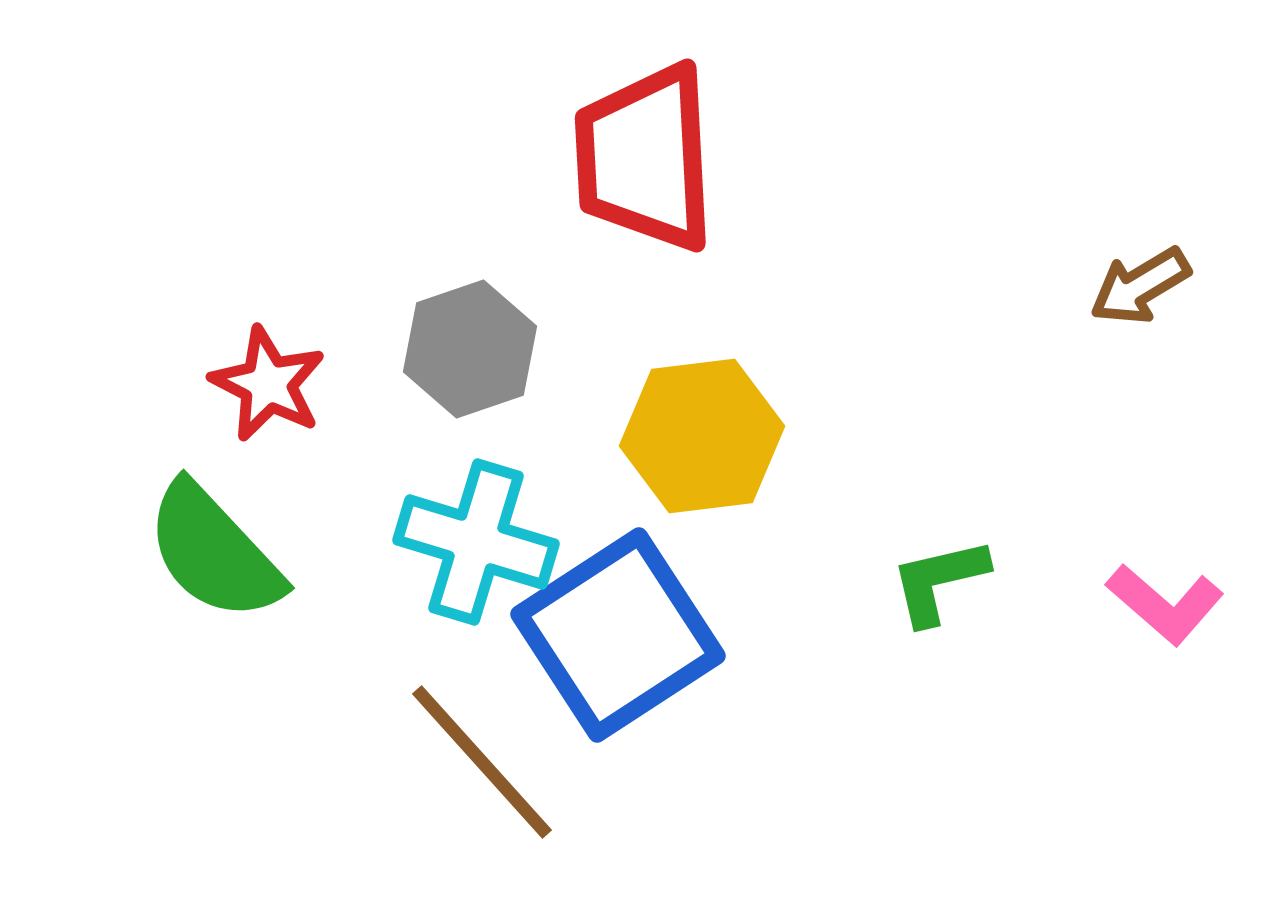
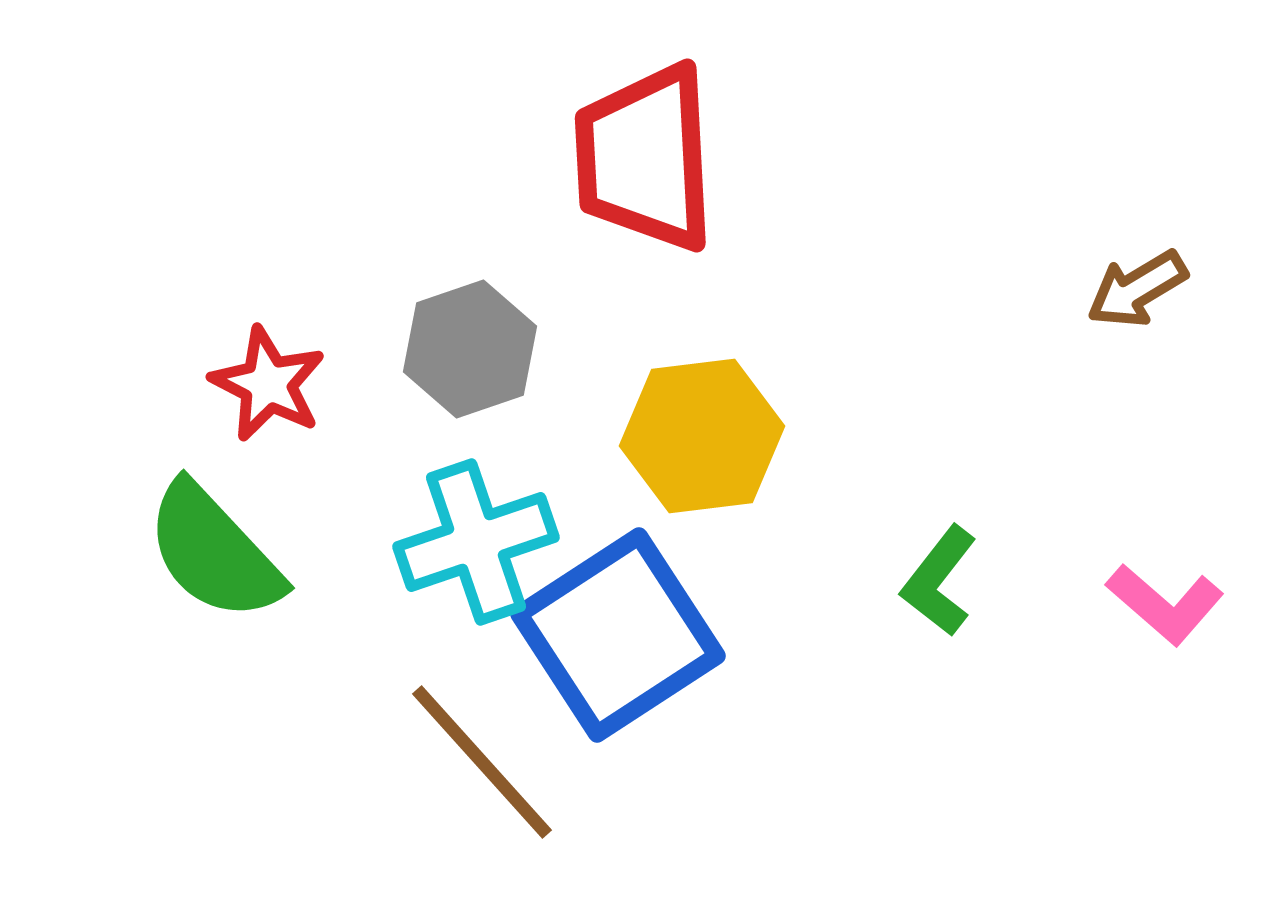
brown arrow: moved 3 px left, 3 px down
cyan cross: rotated 36 degrees counterclockwise
green L-shape: rotated 39 degrees counterclockwise
